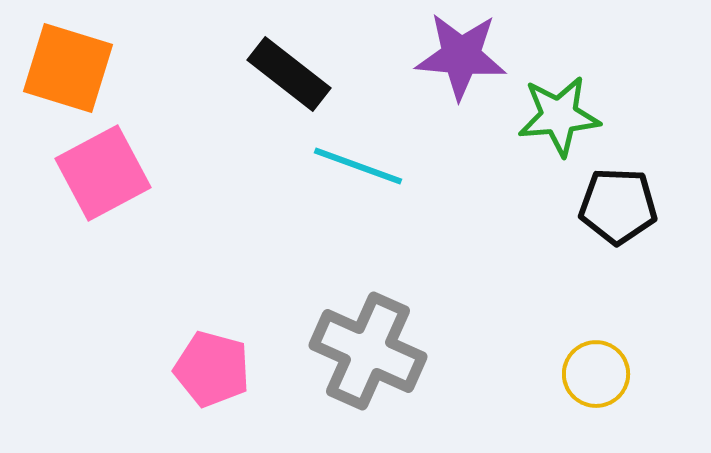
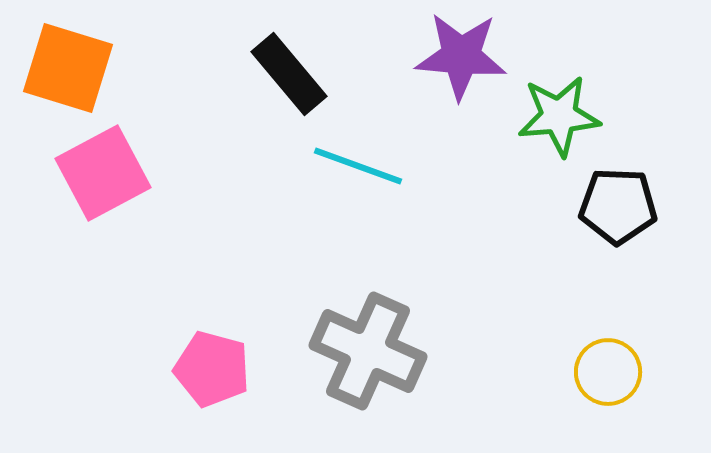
black rectangle: rotated 12 degrees clockwise
yellow circle: moved 12 px right, 2 px up
